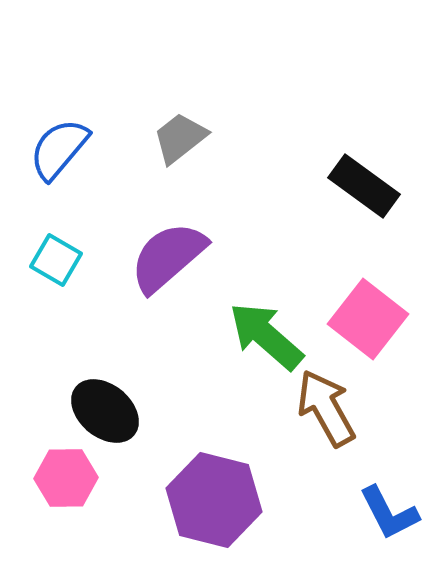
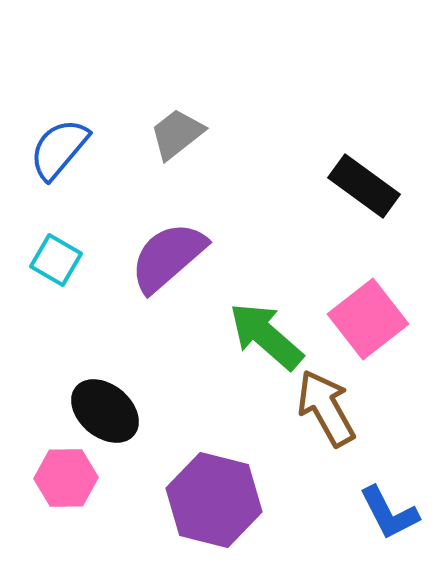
gray trapezoid: moved 3 px left, 4 px up
pink square: rotated 14 degrees clockwise
